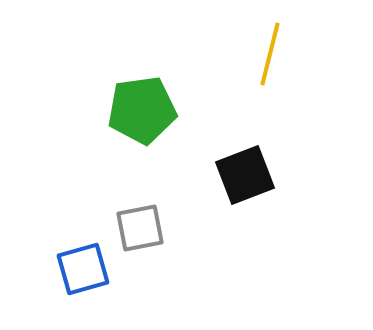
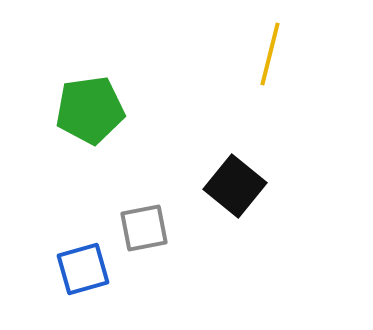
green pentagon: moved 52 px left
black square: moved 10 px left, 11 px down; rotated 30 degrees counterclockwise
gray square: moved 4 px right
